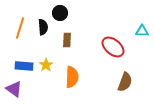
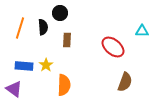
orange semicircle: moved 8 px left, 8 px down
